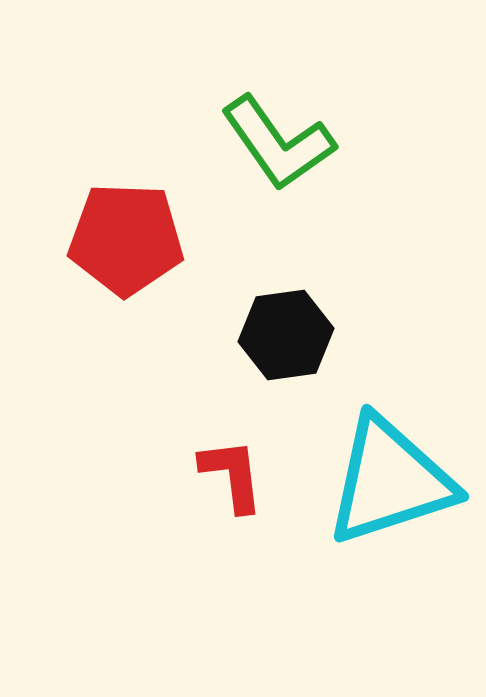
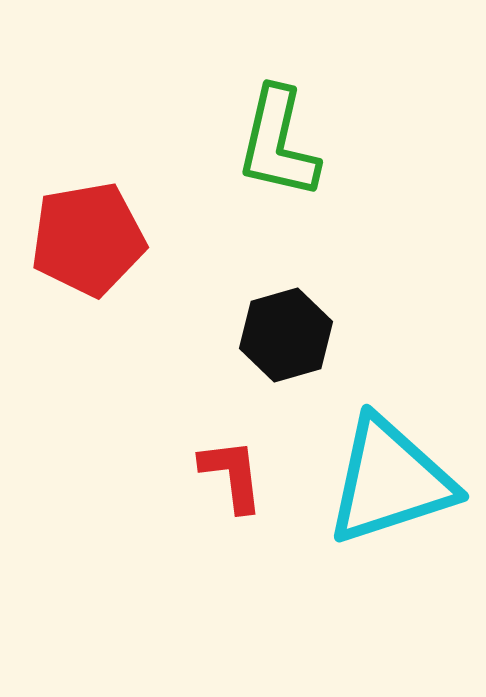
green L-shape: rotated 48 degrees clockwise
red pentagon: moved 38 px left; rotated 12 degrees counterclockwise
black hexagon: rotated 8 degrees counterclockwise
